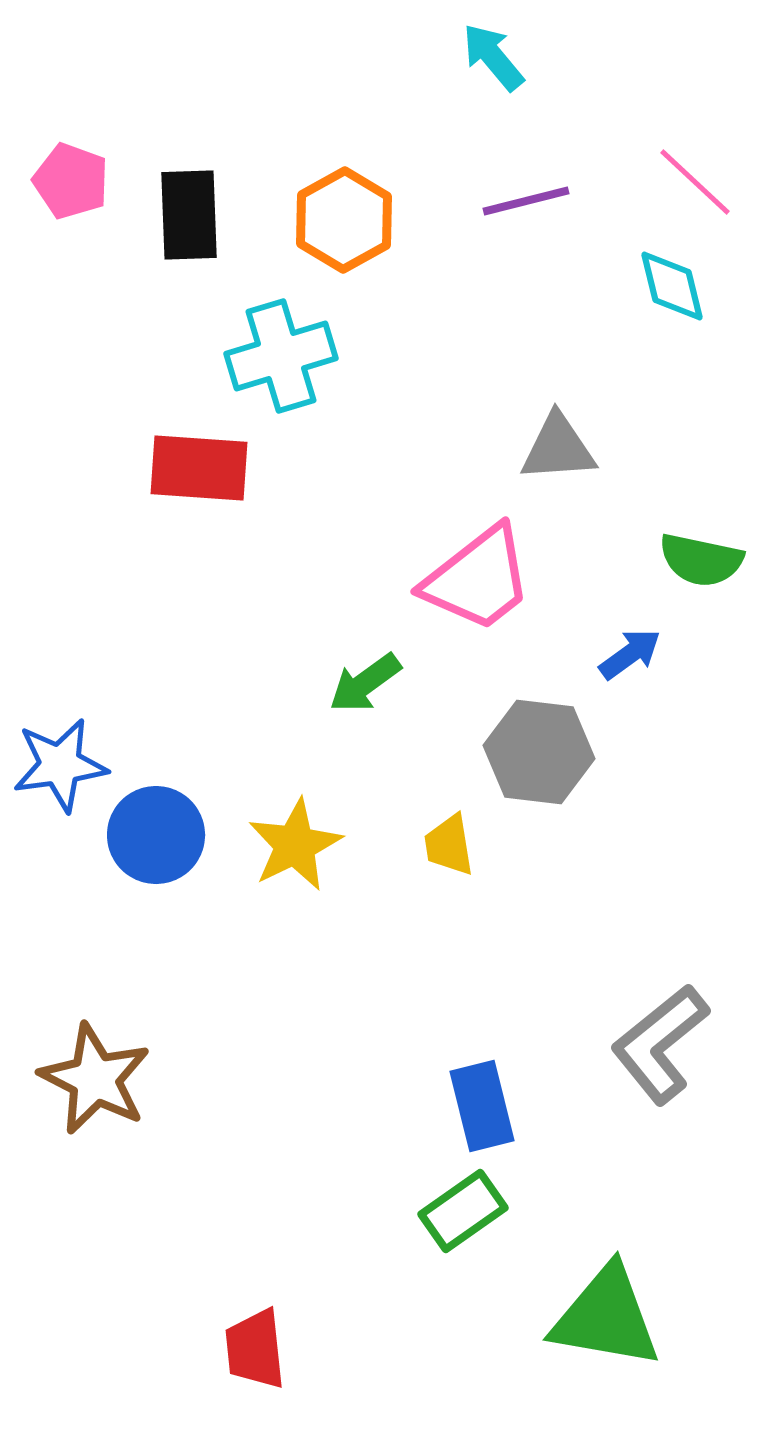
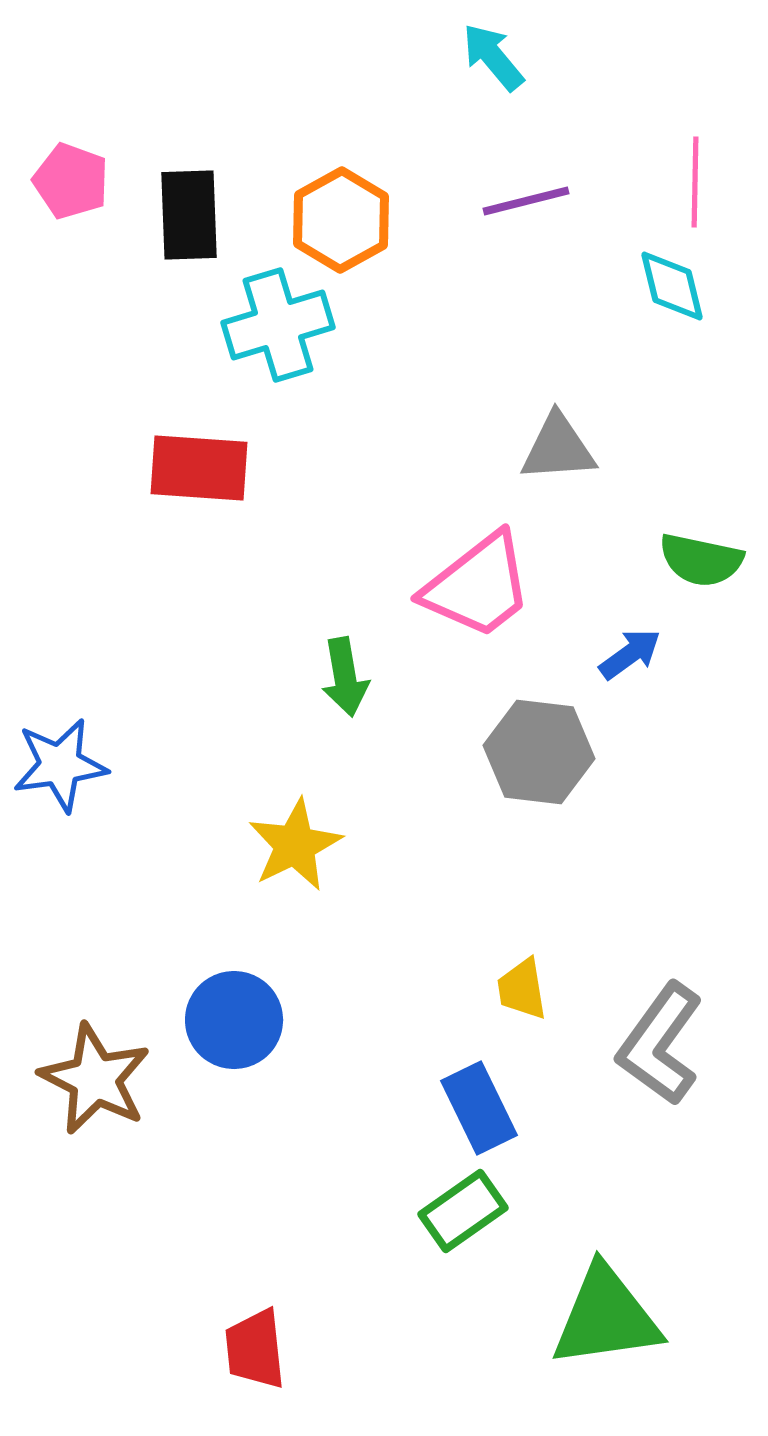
pink line: rotated 48 degrees clockwise
orange hexagon: moved 3 px left
cyan cross: moved 3 px left, 31 px up
pink trapezoid: moved 7 px down
green arrow: moved 20 px left, 6 px up; rotated 64 degrees counterclockwise
blue circle: moved 78 px right, 185 px down
yellow trapezoid: moved 73 px right, 144 px down
gray L-shape: rotated 15 degrees counterclockwise
blue rectangle: moved 3 px left, 2 px down; rotated 12 degrees counterclockwise
green triangle: rotated 18 degrees counterclockwise
